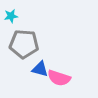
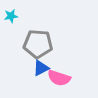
gray pentagon: moved 14 px right
blue triangle: moved 1 px right, 1 px up; rotated 42 degrees counterclockwise
